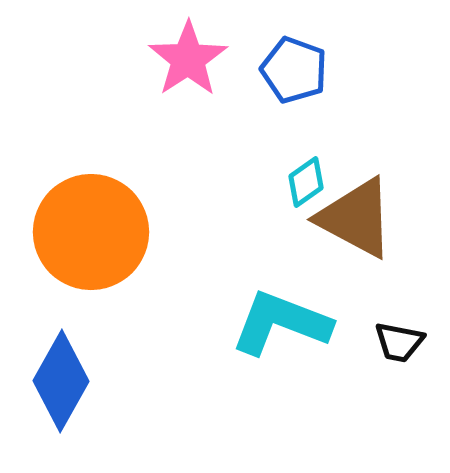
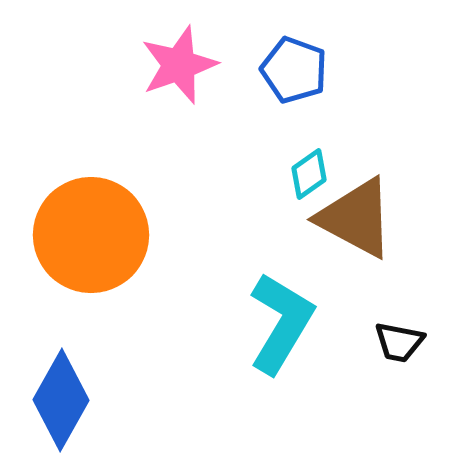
pink star: moved 9 px left, 6 px down; rotated 14 degrees clockwise
cyan diamond: moved 3 px right, 8 px up
orange circle: moved 3 px down
cyan L-shape: rotated 100 degrees clockwise
blue diamond: moved 19 px down
